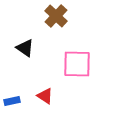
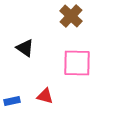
brown cross: moved 15 px right
pink square: moved 1 px up
red triangle: rotated 18 degrees counterclockwise
